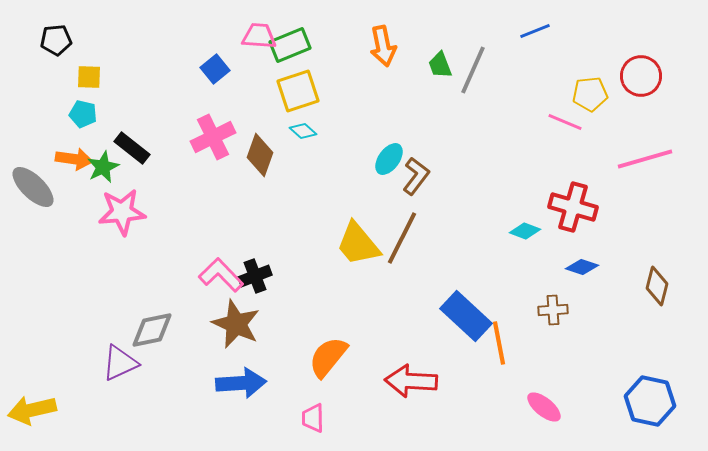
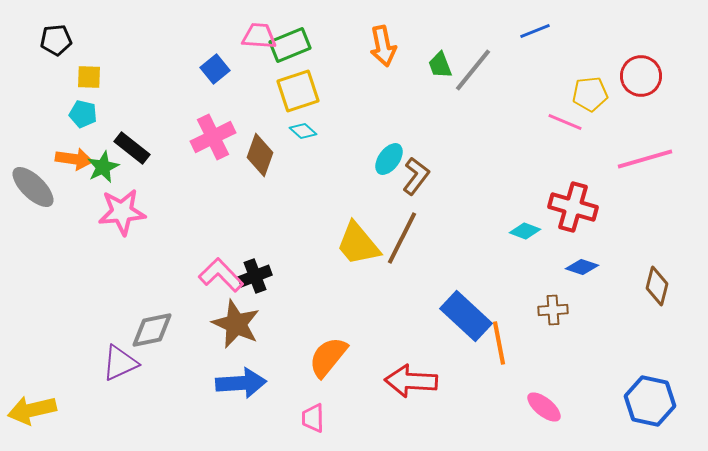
gray line at (473, 70): rotated 15 degrees clockwise
